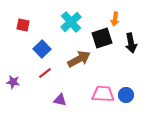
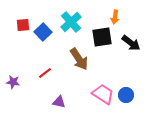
orange arrow: moved 2 px up
red square: rotated 16 degrees counterclockwise
black square: moved 1 px up; rotated 10 degrees clockwise
black arrow: rotated 42 degrees counterclockwise
blue square: moved 1 px right, 17 px up
brown arrow: rotated 85 degrees clockwise
pink trapezoid: rotated 30 degrees clockwise
purple triangle: moved 1 px left, 2 px down
